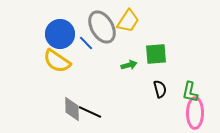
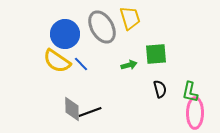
yellow trapezoid: moved 2 px right, 3 px up; rotated 50 degrees counterclockwise
blue circle: moved 5 px right
blue line: moved 5 px left, 21 px down
black line: rotated 45 degrees counterclockwise
